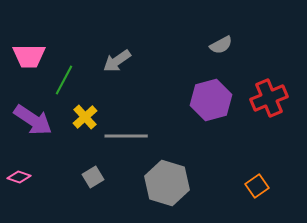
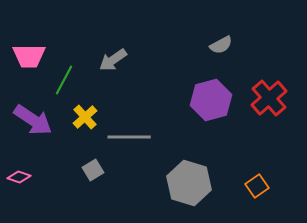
gray arrow: moved 4 px left, 1 px up
red cross: rotated 18 degrees counterclockwise
gray line: moved 3 px right, 1 px down
gray square: moved 7 px up
gray hexagon: moved 22 px right
